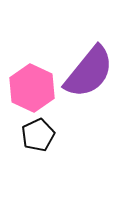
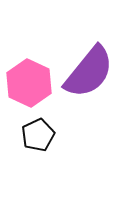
pink hexagon: moved 3 px left, 5 px up
